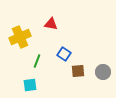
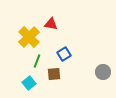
yellow cross: moved 9 px right; rotated 20 degrees counterclockwise
blue square: rotated 24 degrees clockwise
brown square: moved 24 px left, 3 px down
cyan square: moved 1 px left, 2 px up; rotated 32 degrees counterclockwise
